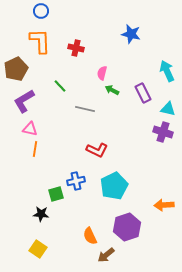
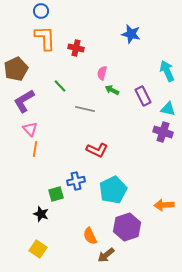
orange L-shape: moved 5 px right, 3 px up
purple rectangle: moved 3 px down
pink triangle: rotated 35 degrees clockwise
cyan pentagon: moved 1 px left, 4 px down
black star: rotated 14 degrees clockwise
